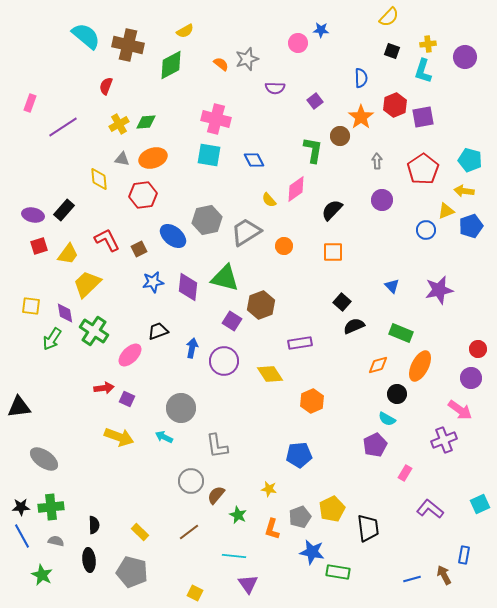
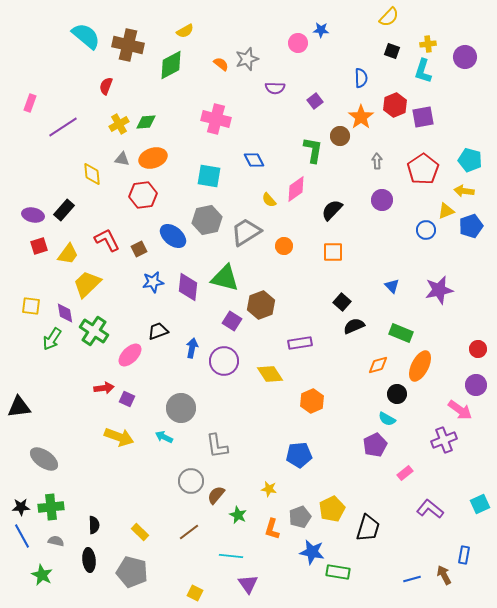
cyan square at (209, 155): moved 21 px down
yellow diamond at (99, 179): moved 7 px left, 5 px up
purple circle at (471, 378): moved 5 px right, 7 px down
pink rectangle at (405, 473): rotated 21 degrees clockwise
black trapezoid at (368, 528): rotated 24 degrees clockwise
cyan line at (234, 556): moved 3 px left
